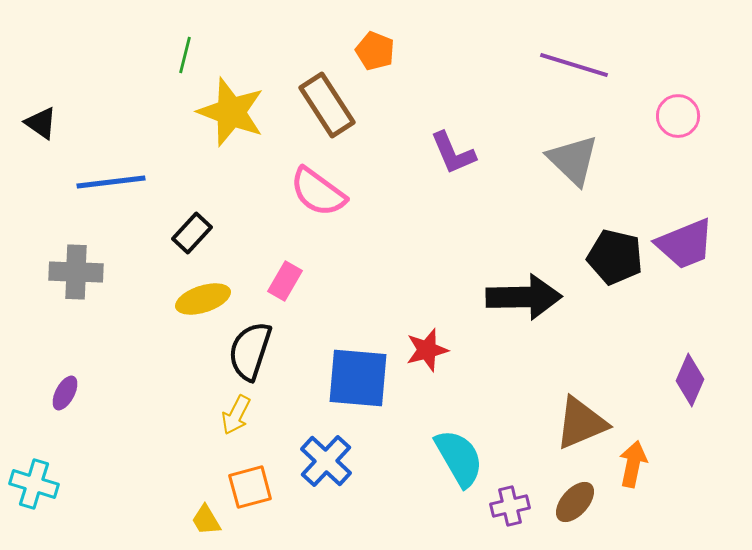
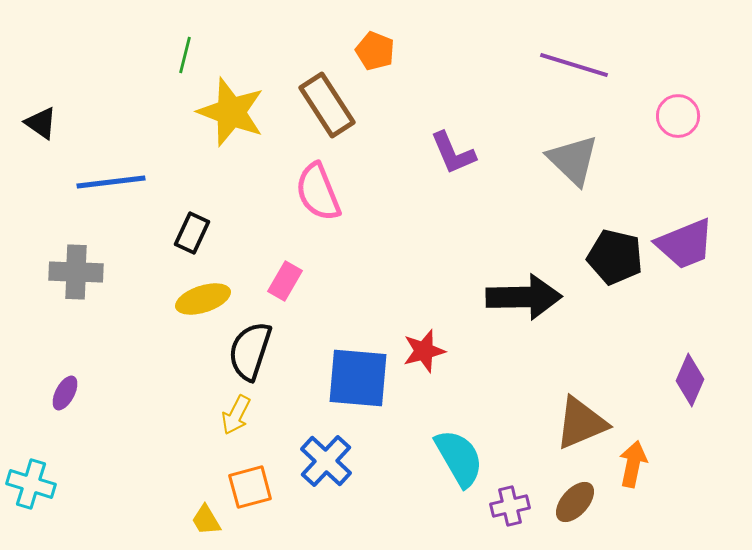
pink semicircle: rotated 32 degrees clockwise
black rectangle: rotated 18 degrees counterclockwise
red star: moved 3 px left, 1 px down
cyan cross: moved 3 px left
